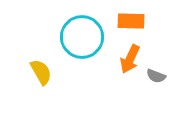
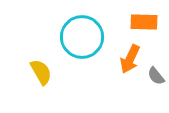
orange rectangle: moved 13 px right, 1 px down
gray semicircle: rotated 30 degrees clockwise
